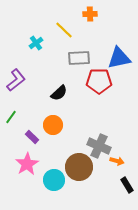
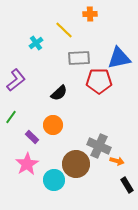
brown circle: moved 3 px left, 3 px up
